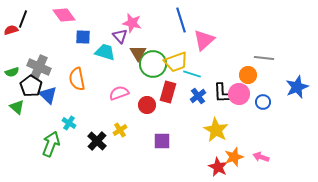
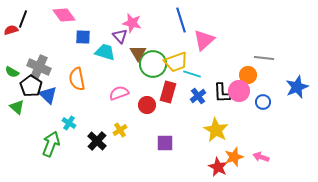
green semicircle: rotated 48 degrees clockwise
pink circle: moved 3 px up
purple square: moved 3 px right, 2 px down
